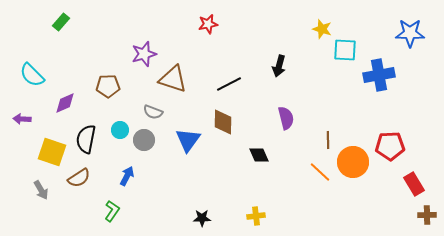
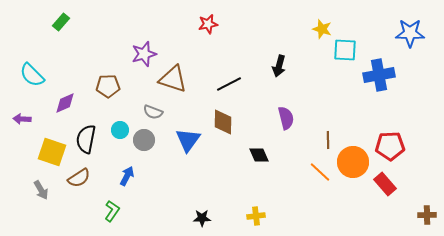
red rectangle: moved 29 px left; rotated 10 degrees counterclockwise
